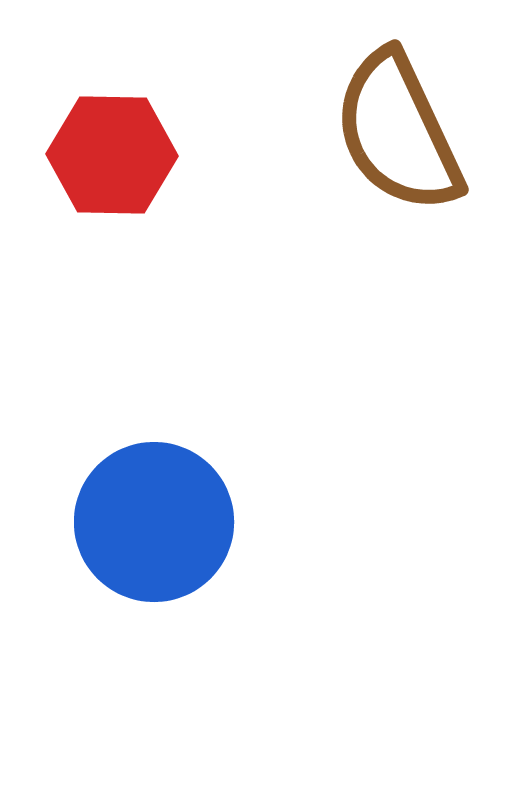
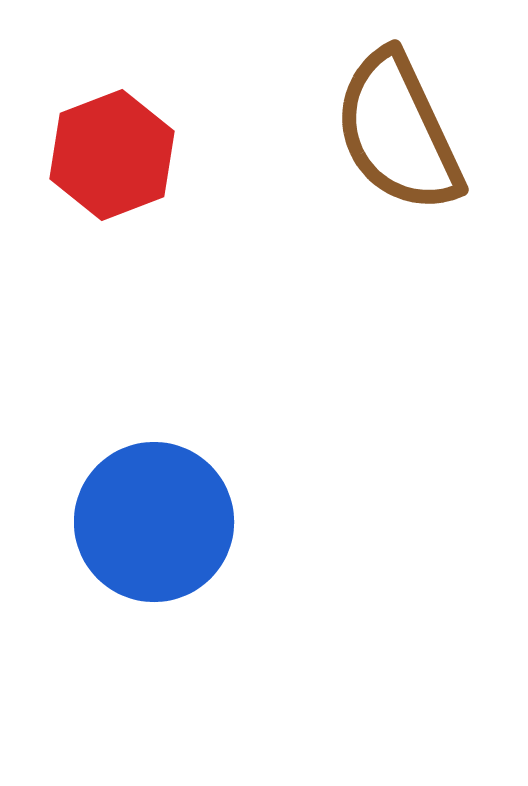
red hexagon: rotated 22 degrees counterclockwise
